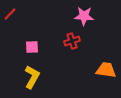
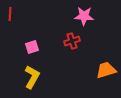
red line: rotated 40 degrees counterclockwise
pink square: rotated 16 degrees counterclockwise
orange trapezoid: rotated 25 degrees counterclockwise
